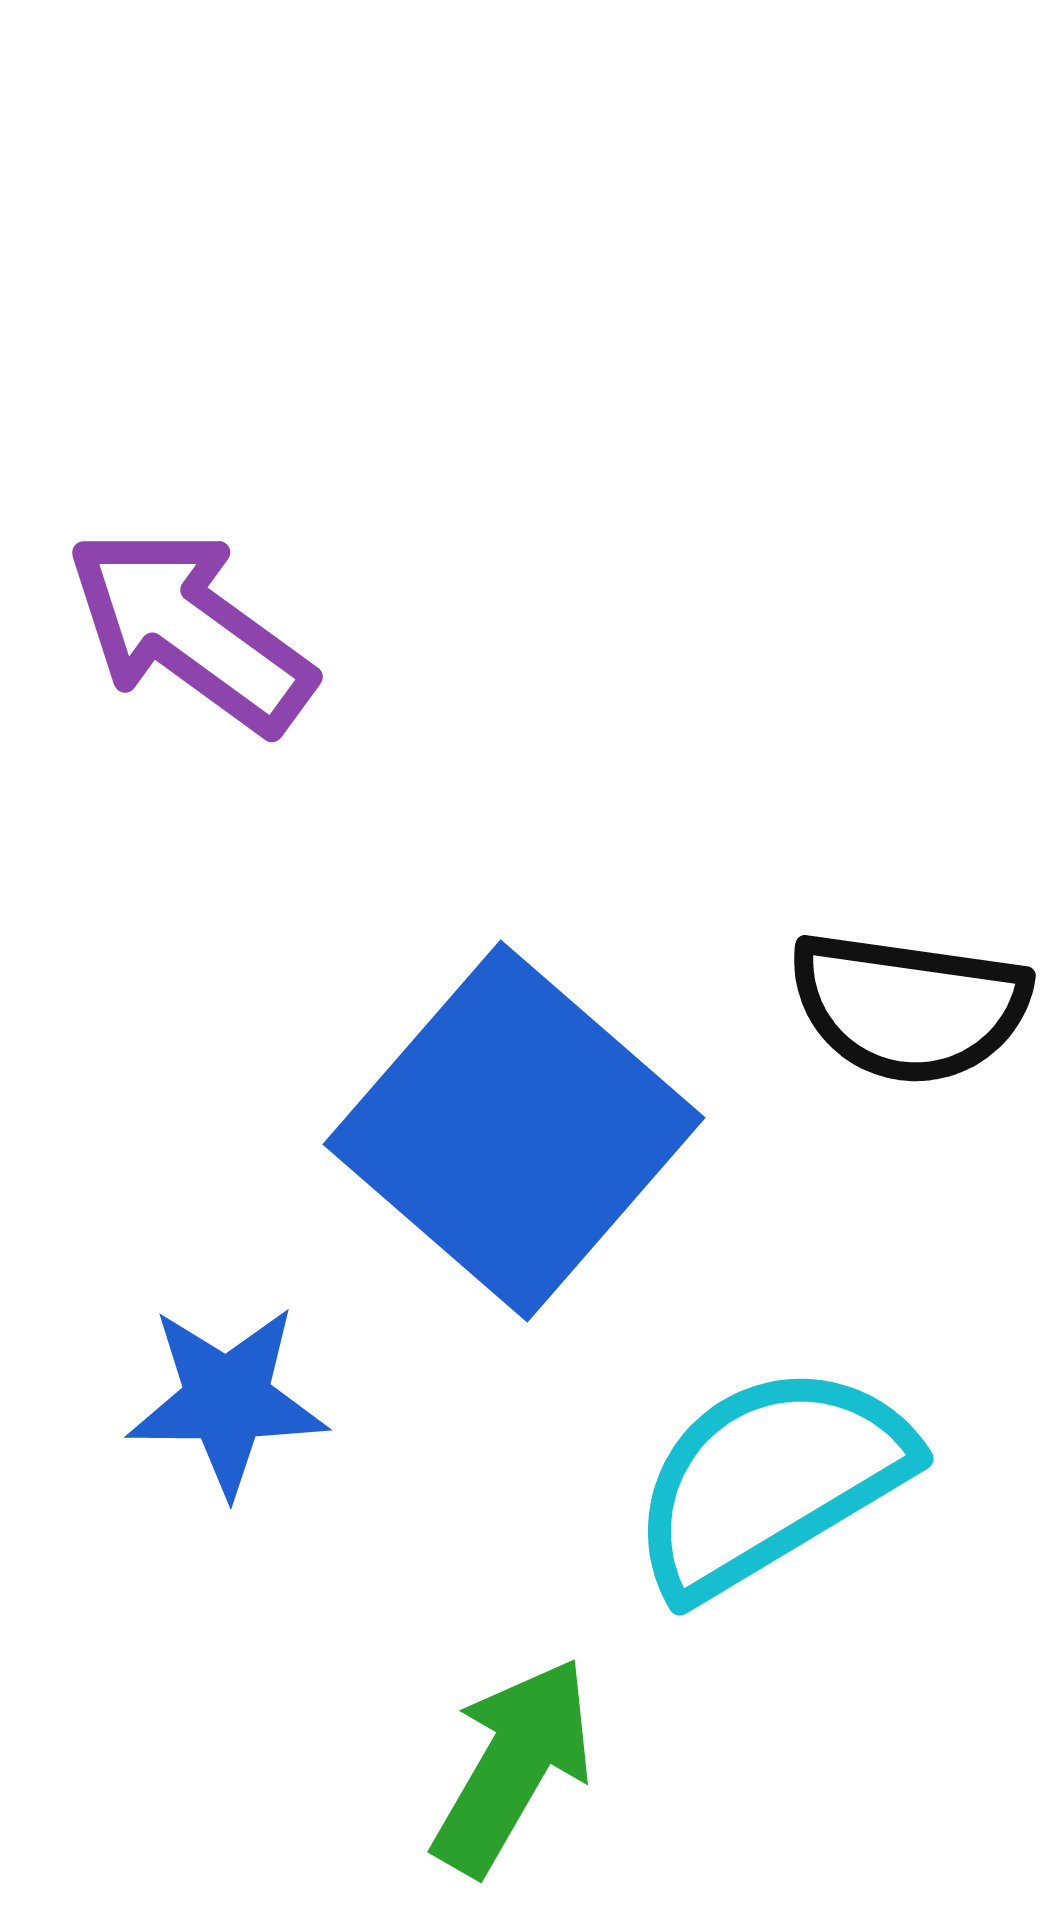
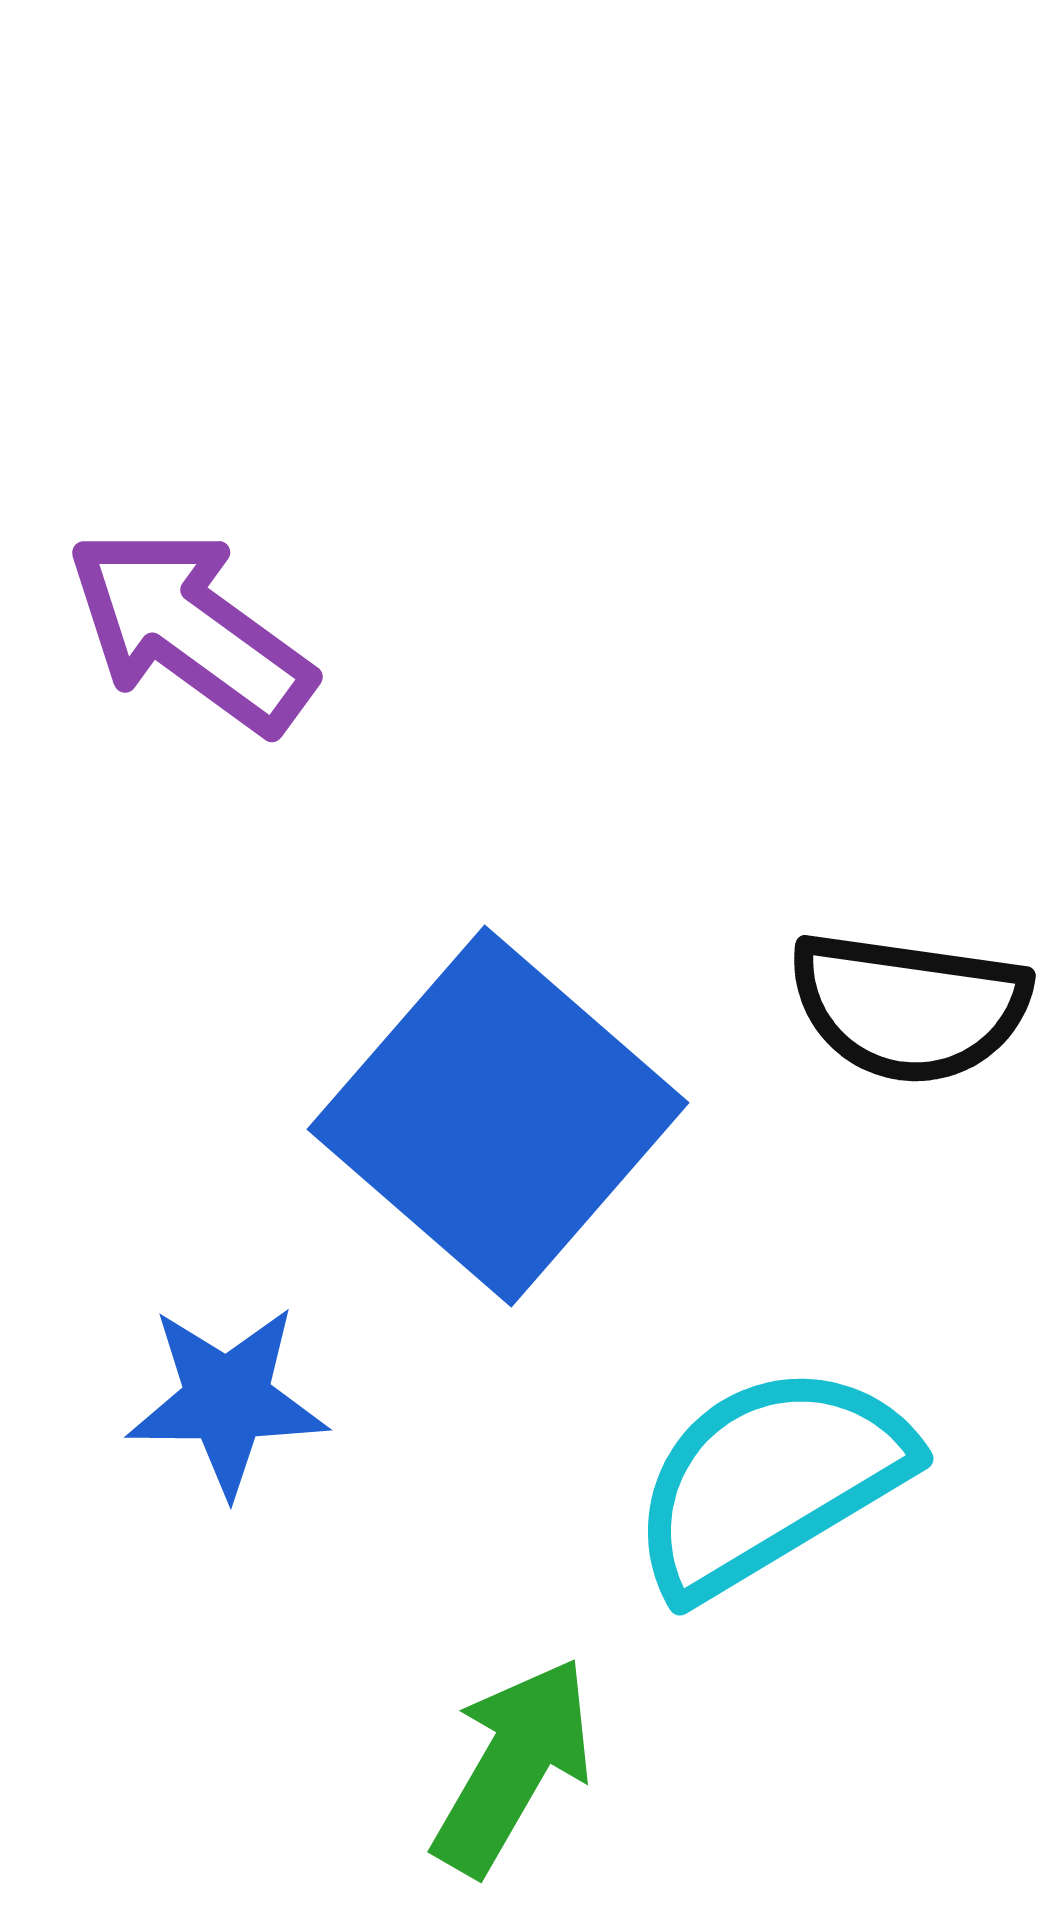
blue square: moved 16 px left, 15 px up
